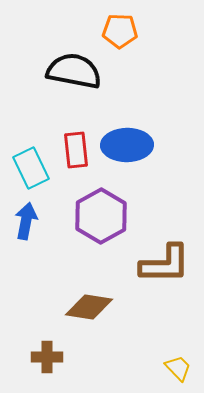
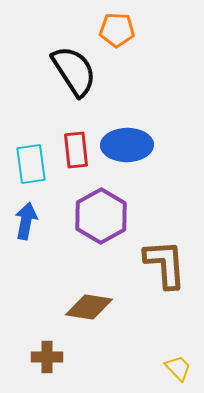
orange pentagon: moved 3 px left, 1 px up
black semicircle: rotated 46 degrees clockwise
cyan rectangle: moved 4 px up; rotated 18 degrees clockwise
brown L-shape: rotated 94 degrees counterclockwise
